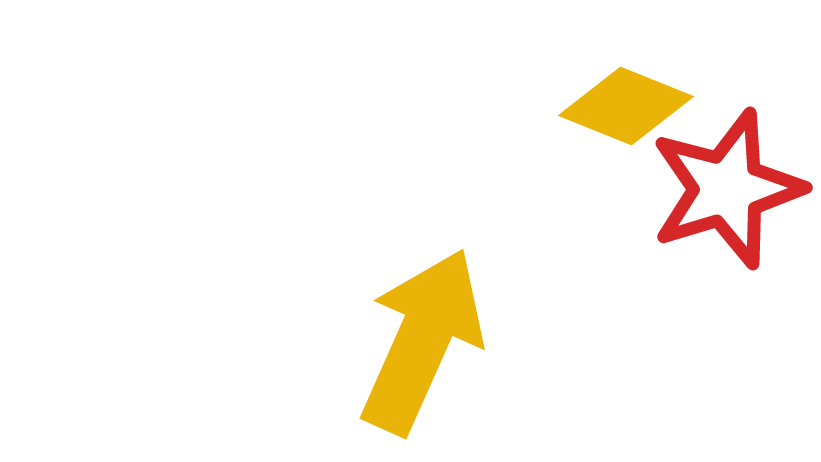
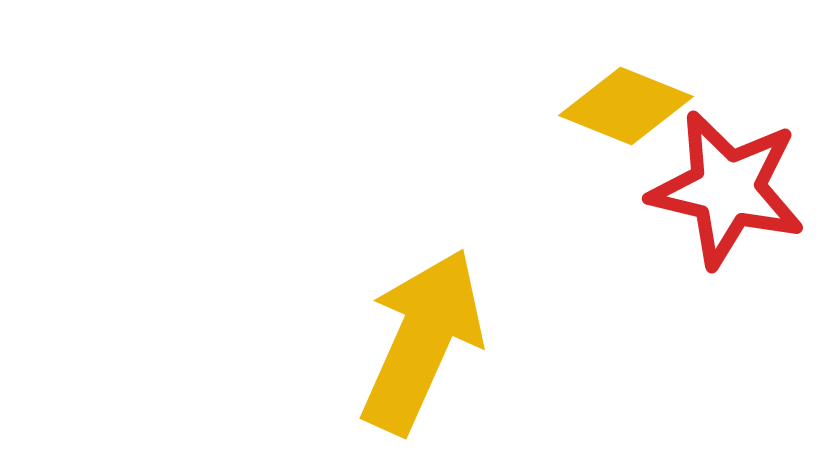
red star: rotated 30 degrees clockwise
